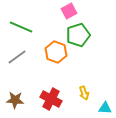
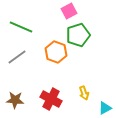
cyan triangle: rotated 32 degrees counterclockwise
